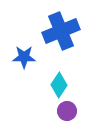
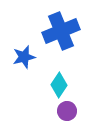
blue star: rotated 15 degrees counterclockwise
